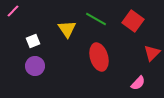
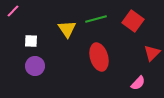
green line: rotated 45 degrees counterclockwise
white square: moved 2 px left; rotated 24 degrees clockwise
